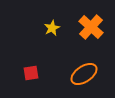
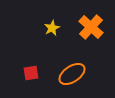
orange ellipse: moved 12 px left
